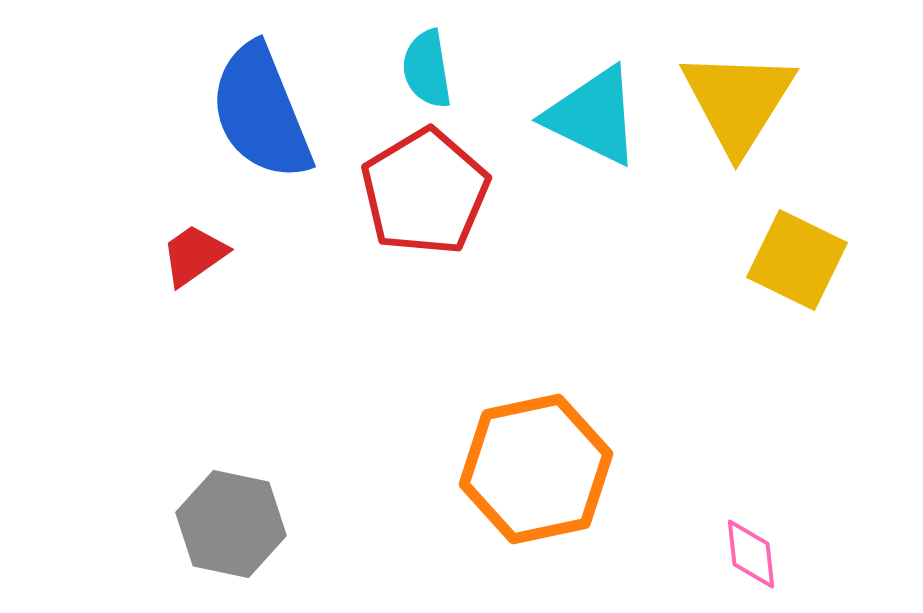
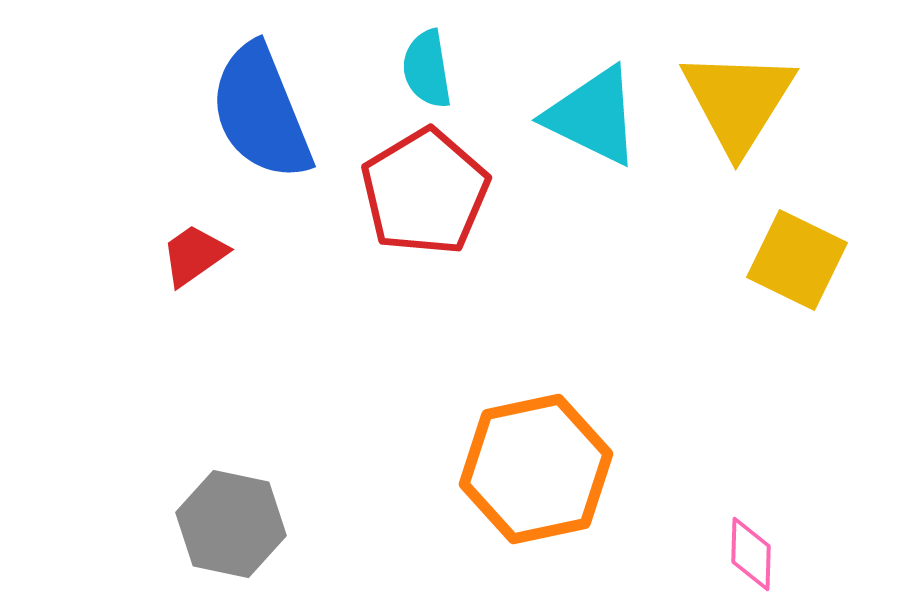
pink diamond: rotated 8 degrees clockwise
